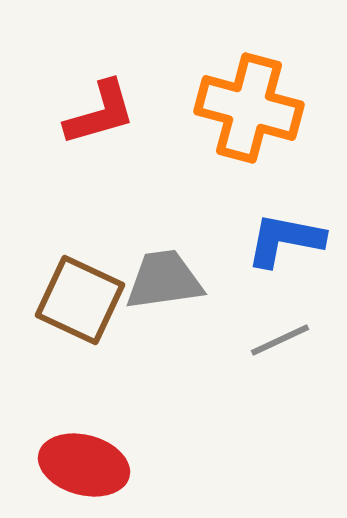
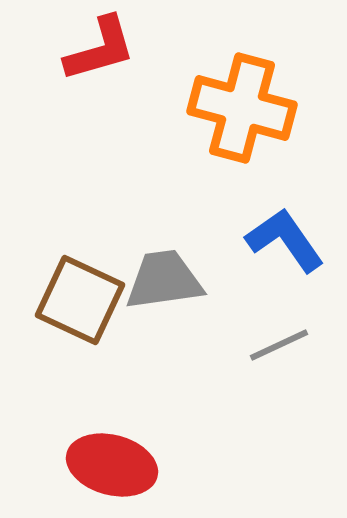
orange cross: moved 7 px left
red L-shape: moved 64 px up
blue L-shape: rotated 44 degrees clockwise
gray line: moved 1 px left, 5 px down
red ellipse: moved 28 px right
